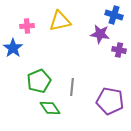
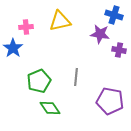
pink cross: moved 1 px left, 1 px down
gray line: moved 4 px right, 10 px up
